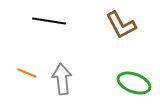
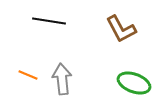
brown L-shape: moved 4 px down
orange line: moved 1 px right, 2 px down
